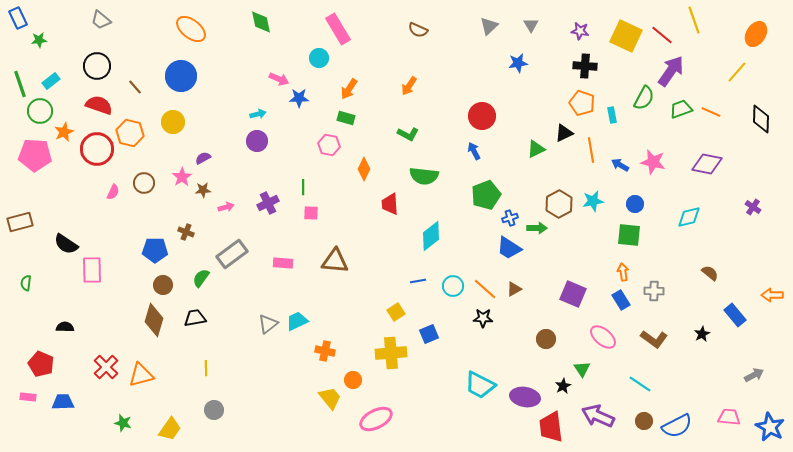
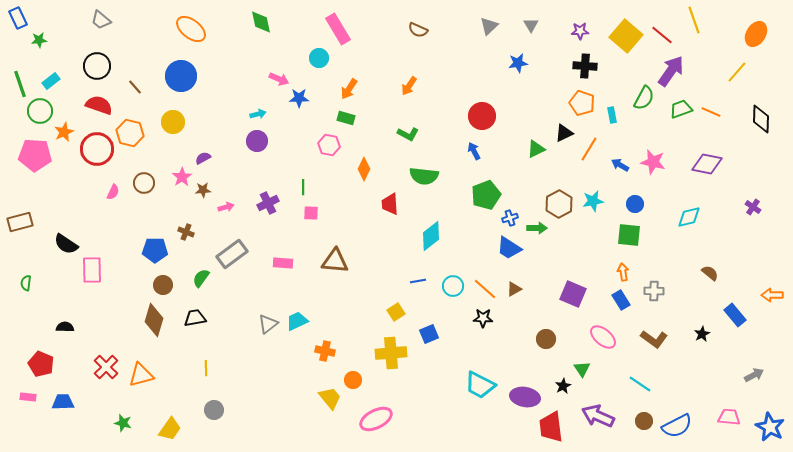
purple star at (580, 31): rotated 12 degrees counterclockwise
yellow square at (626, 36): rotated 16 degrees clockwise
orange line at (591, 150): moved 2 px left, 1 px up; rotated 40 degrees clockwise
